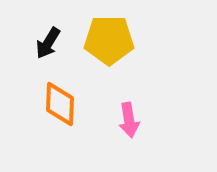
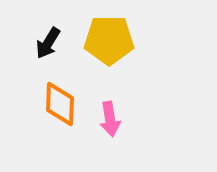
pink arrow: moved 19 px left, 1 px up
